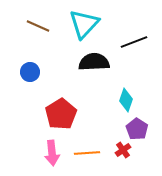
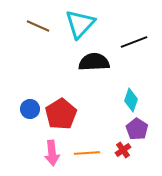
cyan triangle: moved 4 px left
blue circle: moved 37 px down
cyan diamond: moved 5 px right
